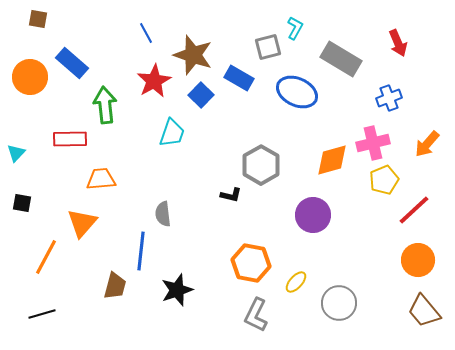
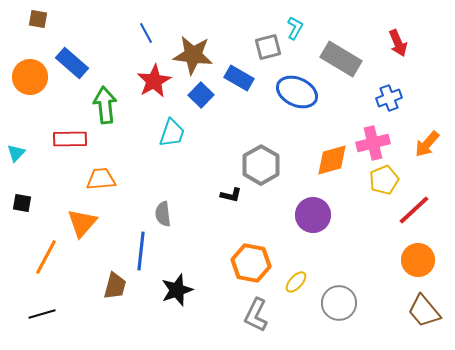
brown star at (193, 55): rotated 12 degrees counterclockwise
